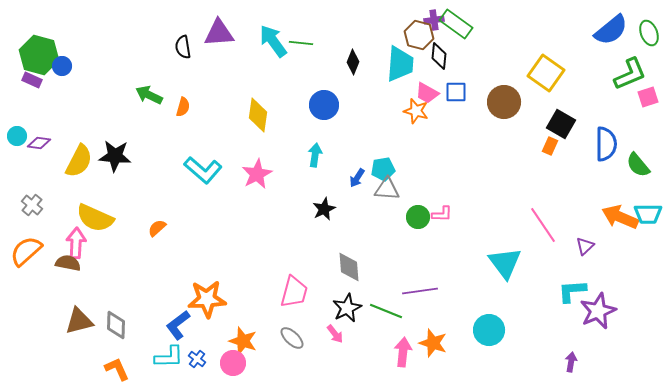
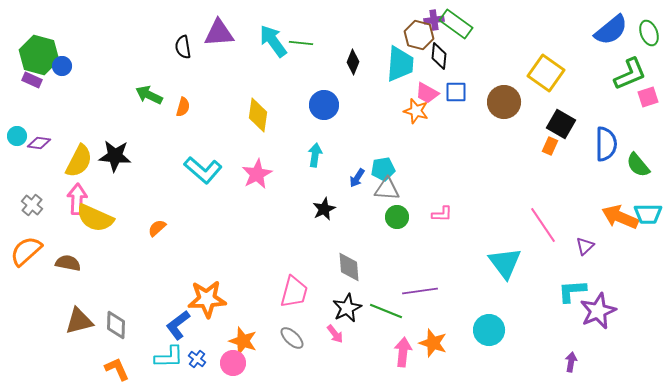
green circle at (418, 217): moved 21 px left
pink arrow at (76, 243): moved 1 px right, 44 px up
